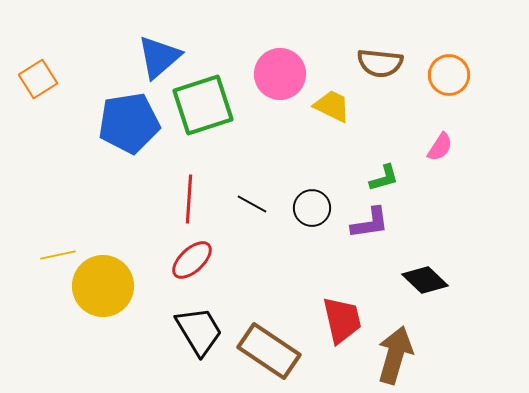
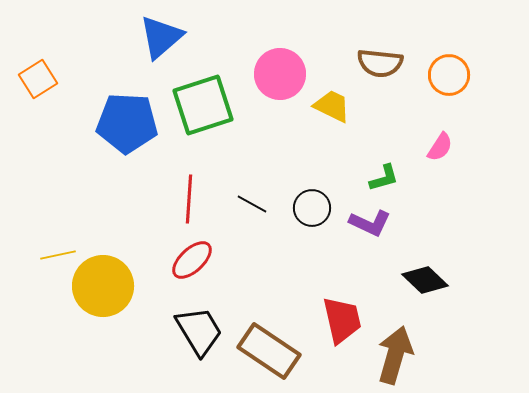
blue triangle: moved 2 px right, 20 px up
blue pentagon: moved 2 px left; rotated 12 degrees clockwise
purple L-shape: rotated 33 degrees clockwise
